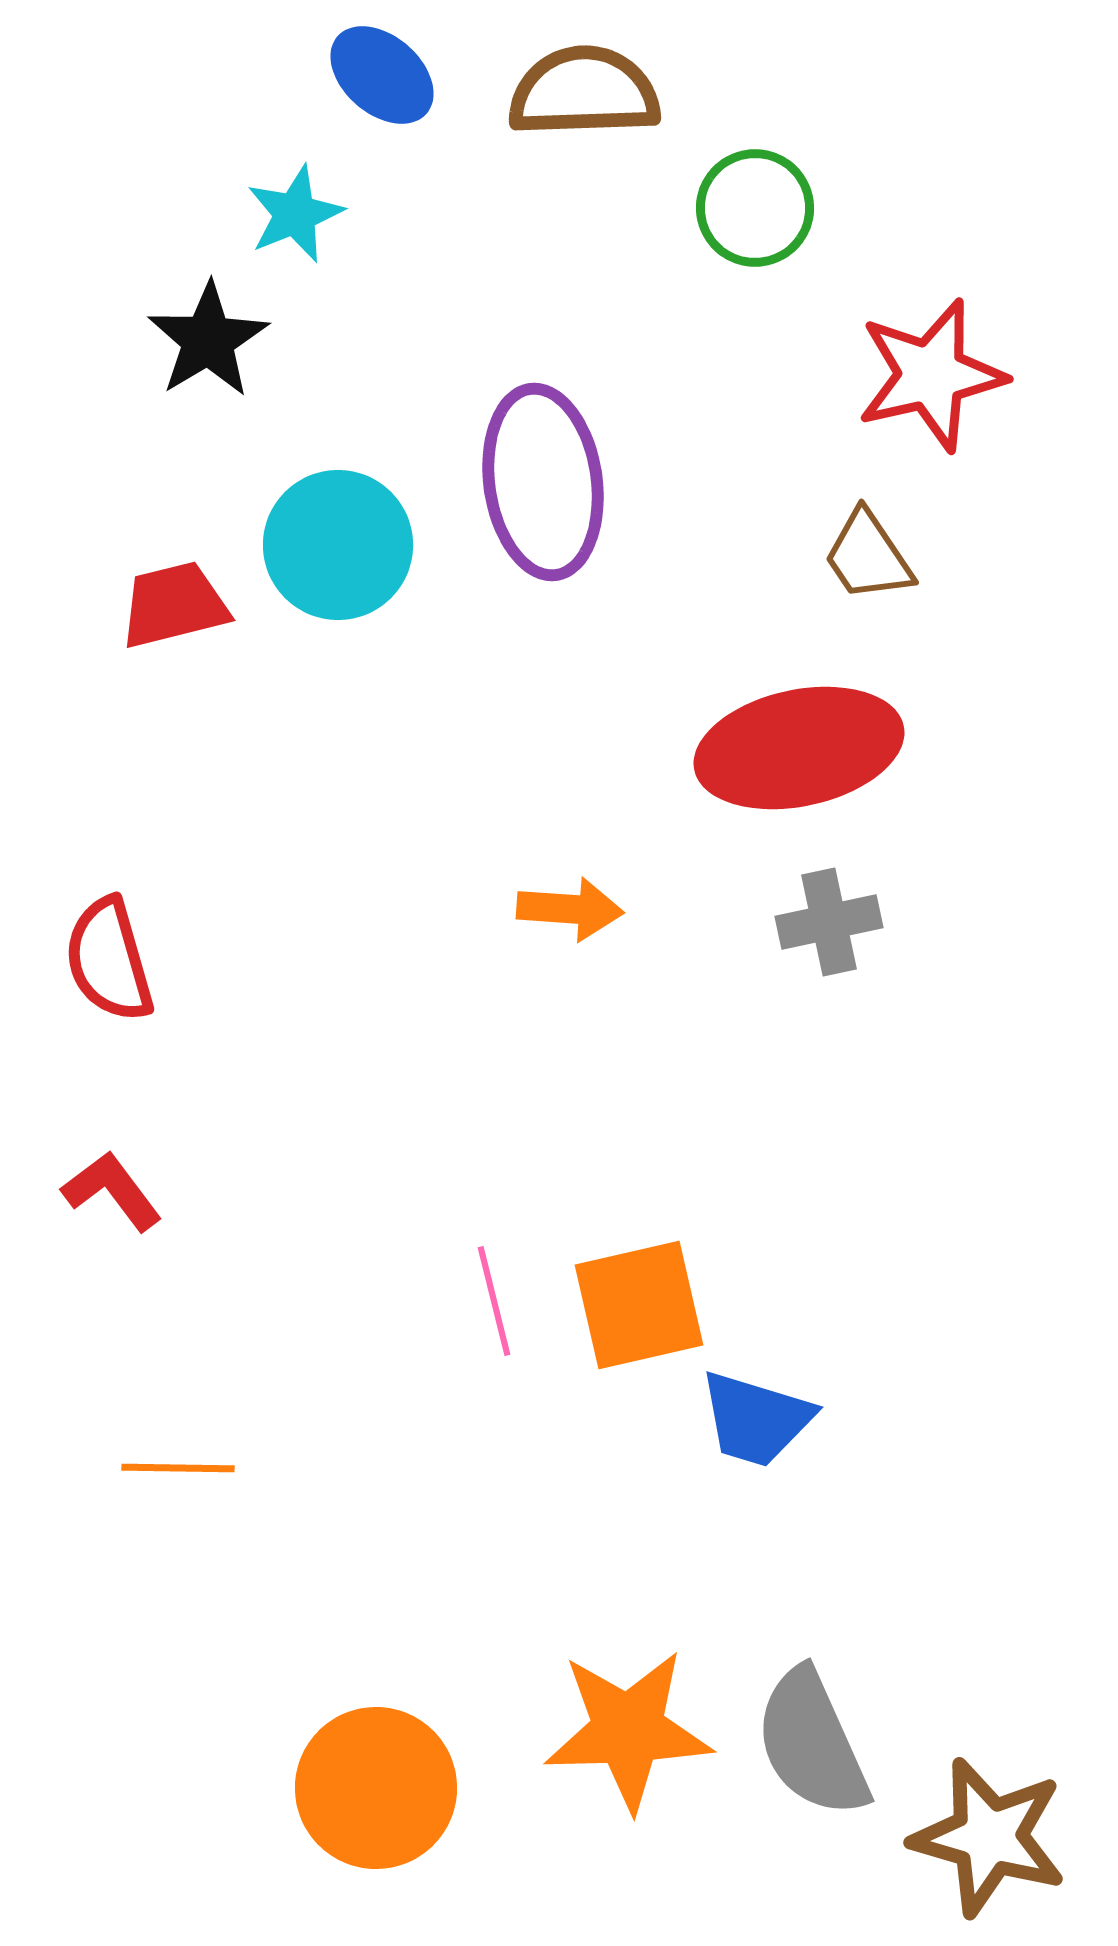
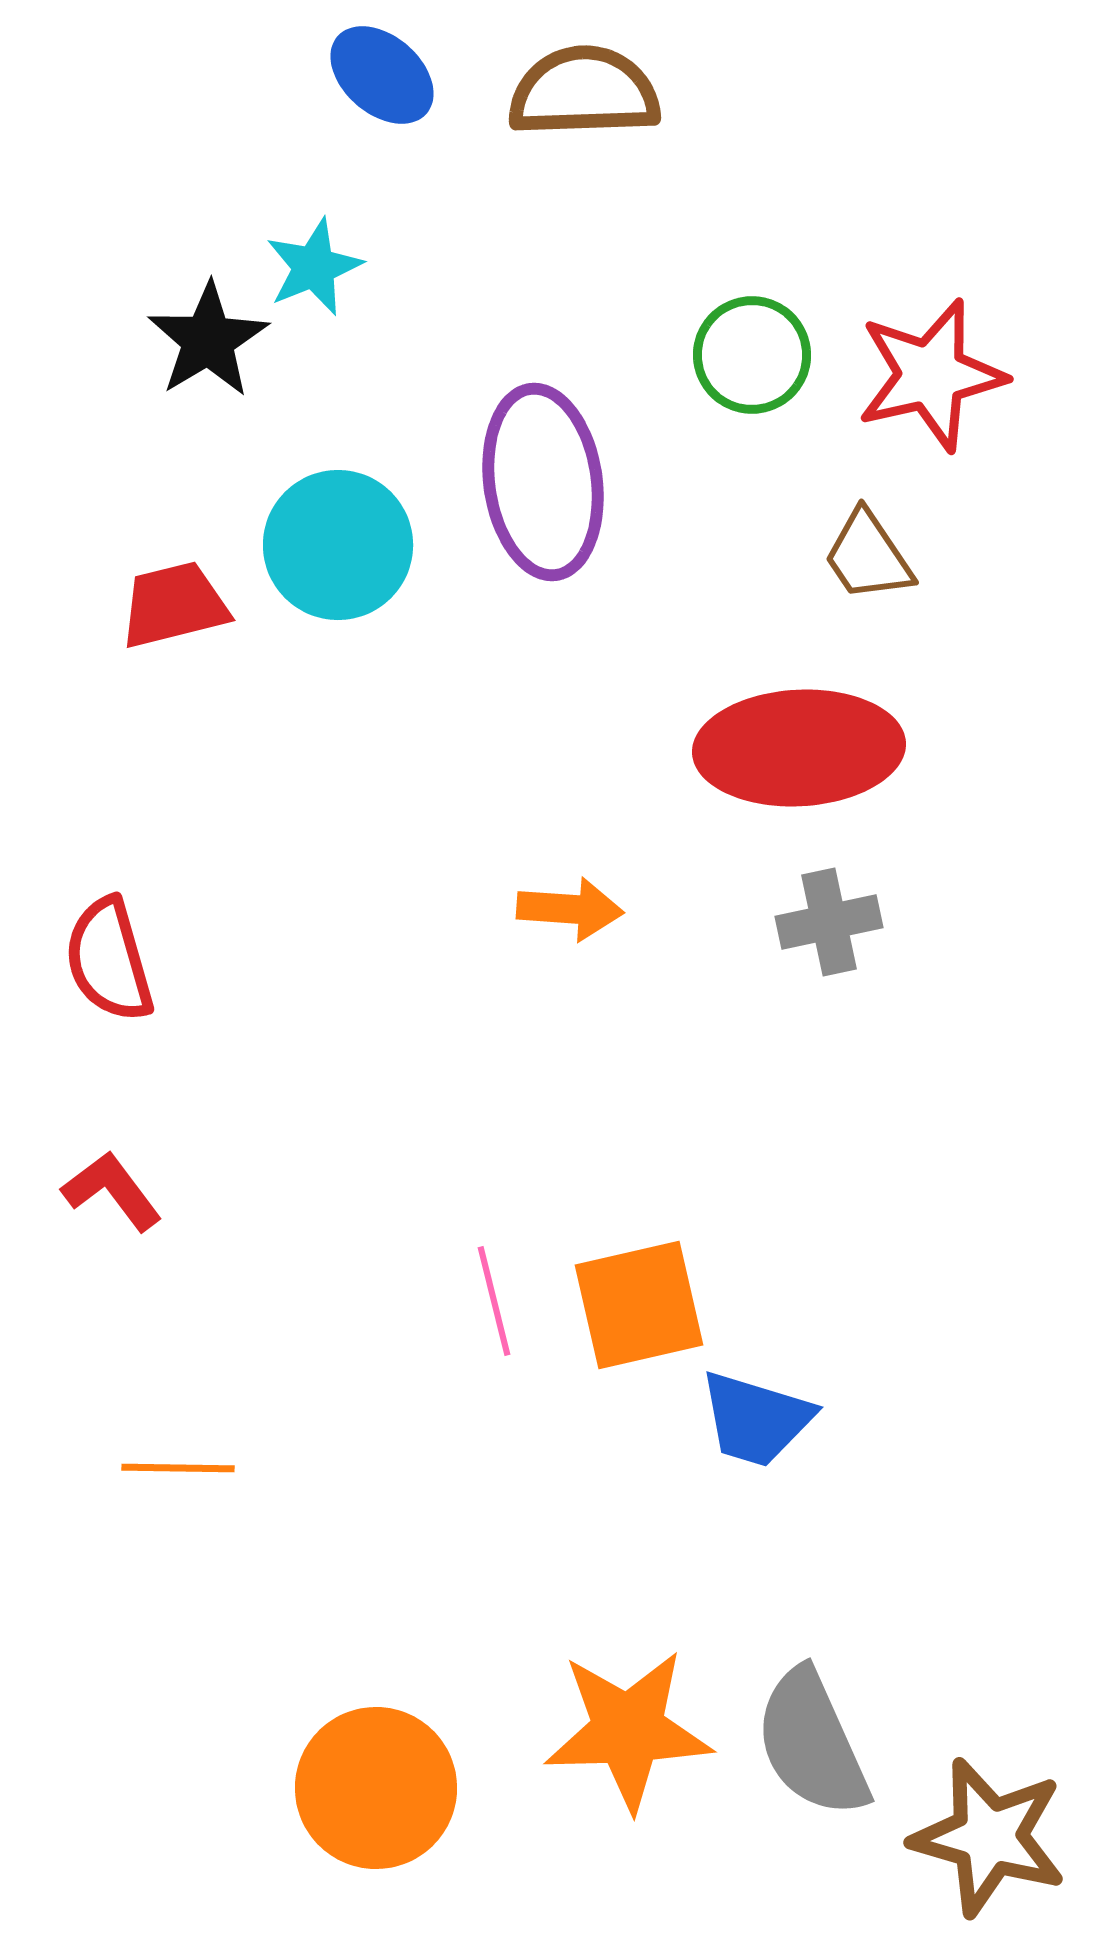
green circle: moved 3 px left, 147 px down
cyan star: moved 19 px right, 53 px down
red ellipse: rotated 9 degrees clockwise
